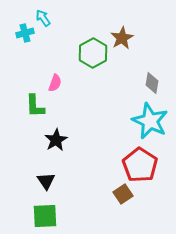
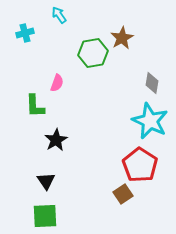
cyan arrow: moved 16 px right, 3 px up
green hexagon: rotated 20 degrees clockwise
pink semicircle: moved 2 px right
